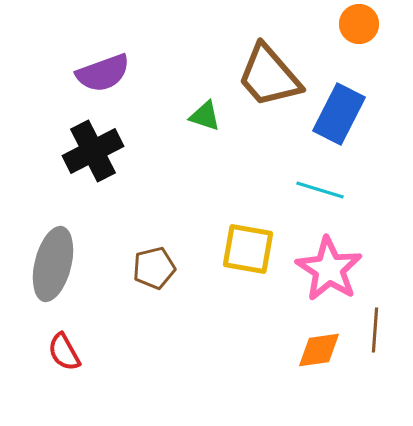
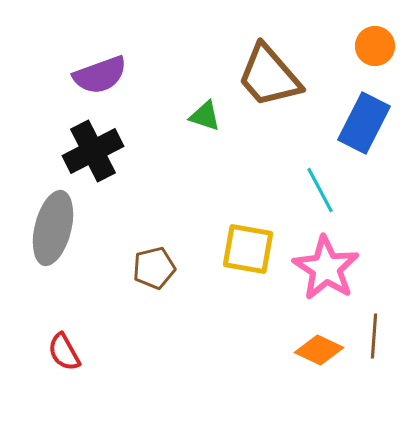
orange circle: moved 16 px right, 22 px down
purple semicircle: moved 3 px left, 2 px down
blue rectangle: moved 25 px right, 9 px down
cyan line: rotated 45 degrees clockwise
gray ellipse: moved 36 px up
pink star: moved 3 px left, 1 px up
brown line: moved 1 px left, 6 px down
orange diamond: rotated 33 degrees clockwise
